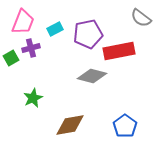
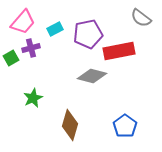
pink trapezoid: rotated 20 degrees clockwise
brown diamond: rotated 64 degrees counterclockwise
